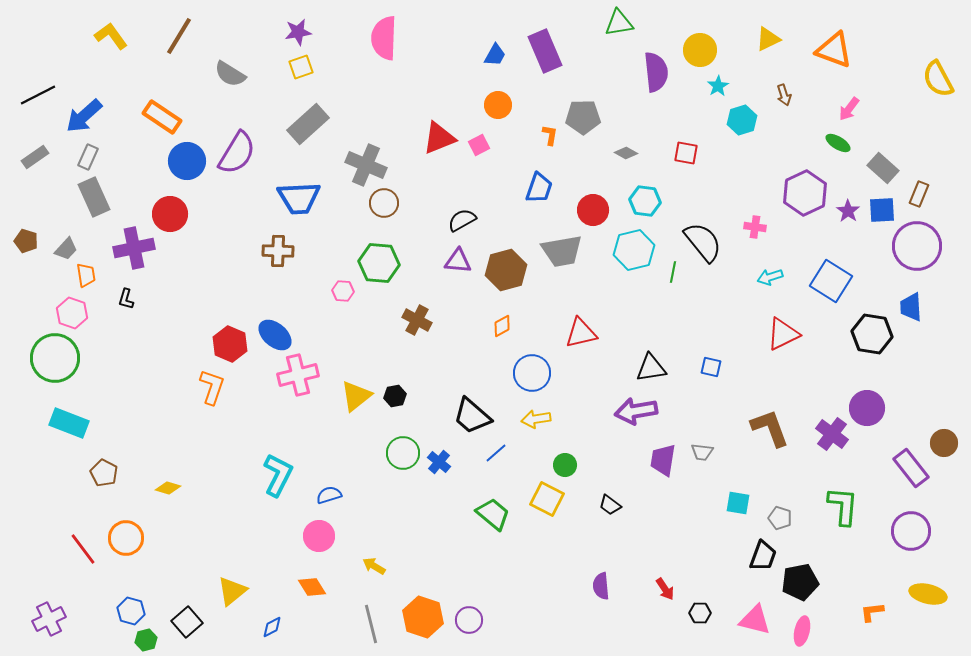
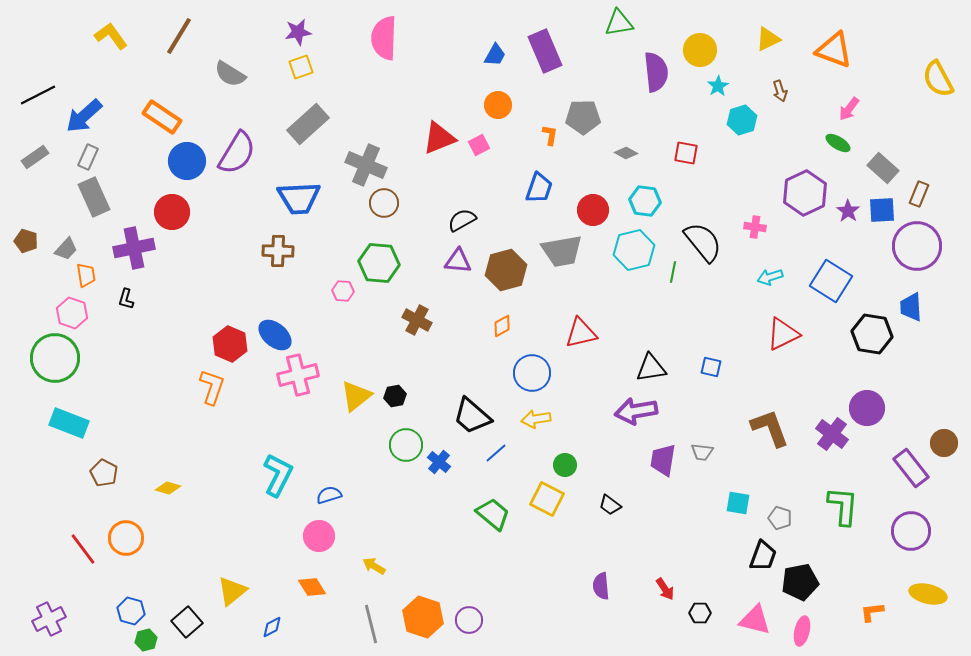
brown arrow at (784, 95): moved 4 px left, 4 px up
red circle at (170, 214): moved 2 px right, 2 px up
green circle at (403, 453): moved 3 px right, 8 px up
